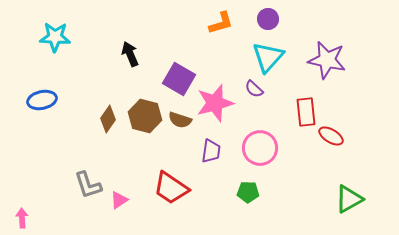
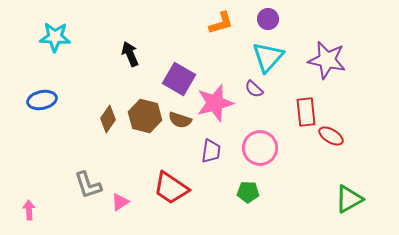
pink triangle: moved 1 px right, 2 px down
pink arrow: moved 7 px right, 8 px up
